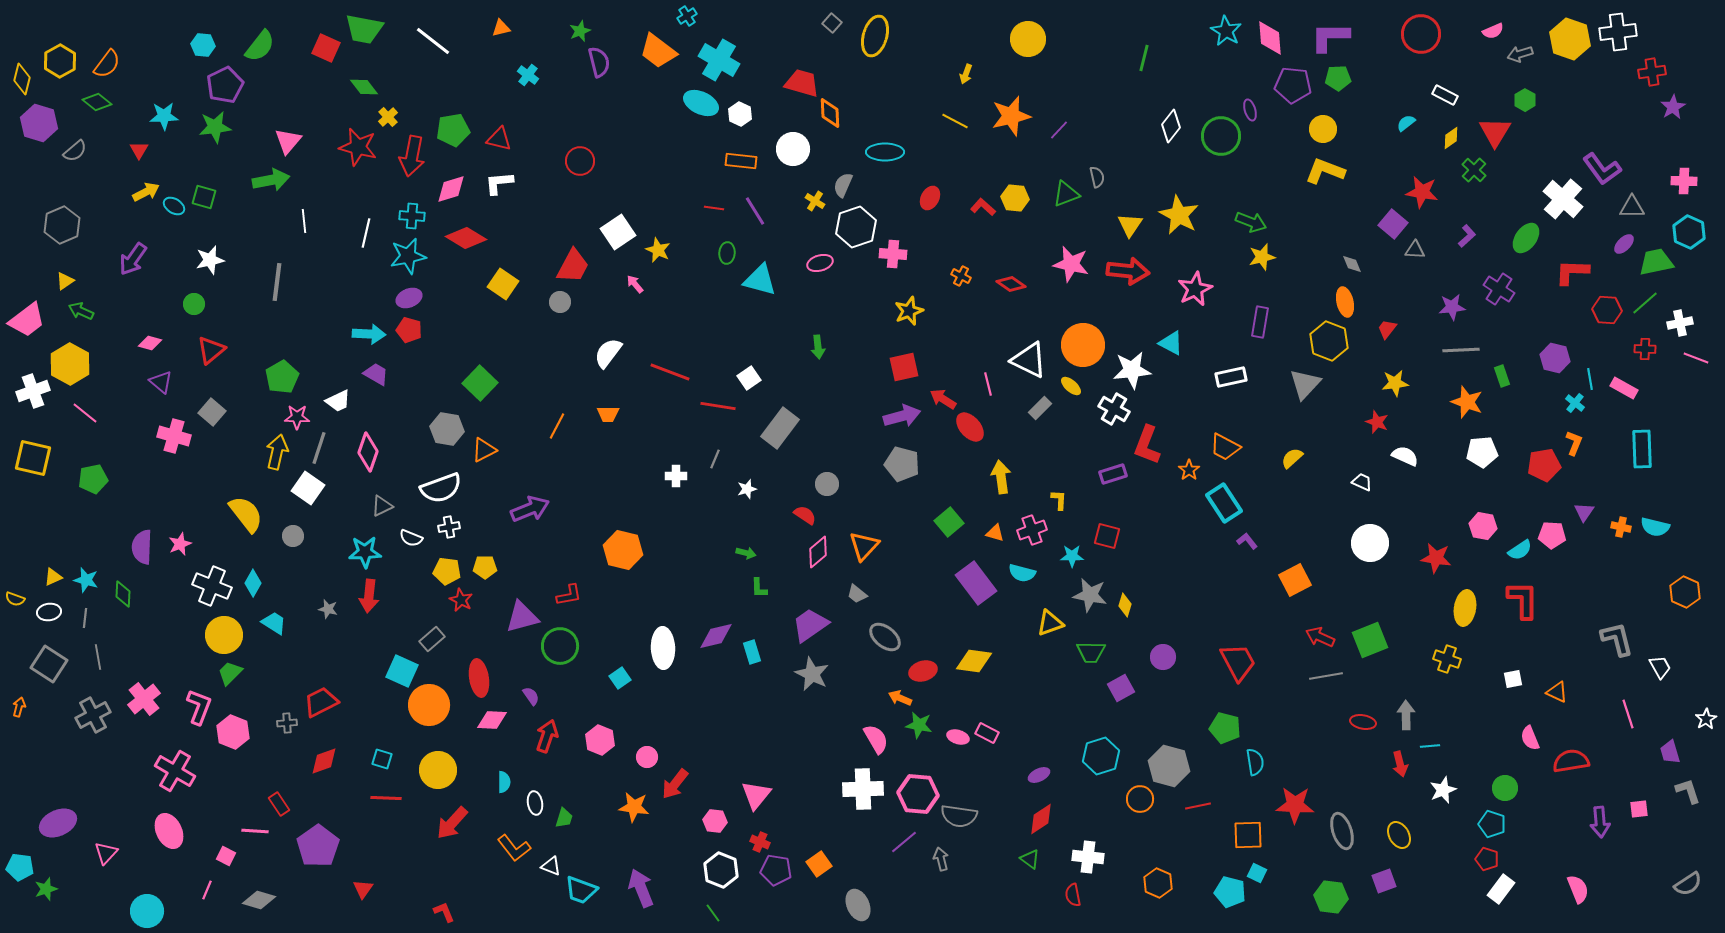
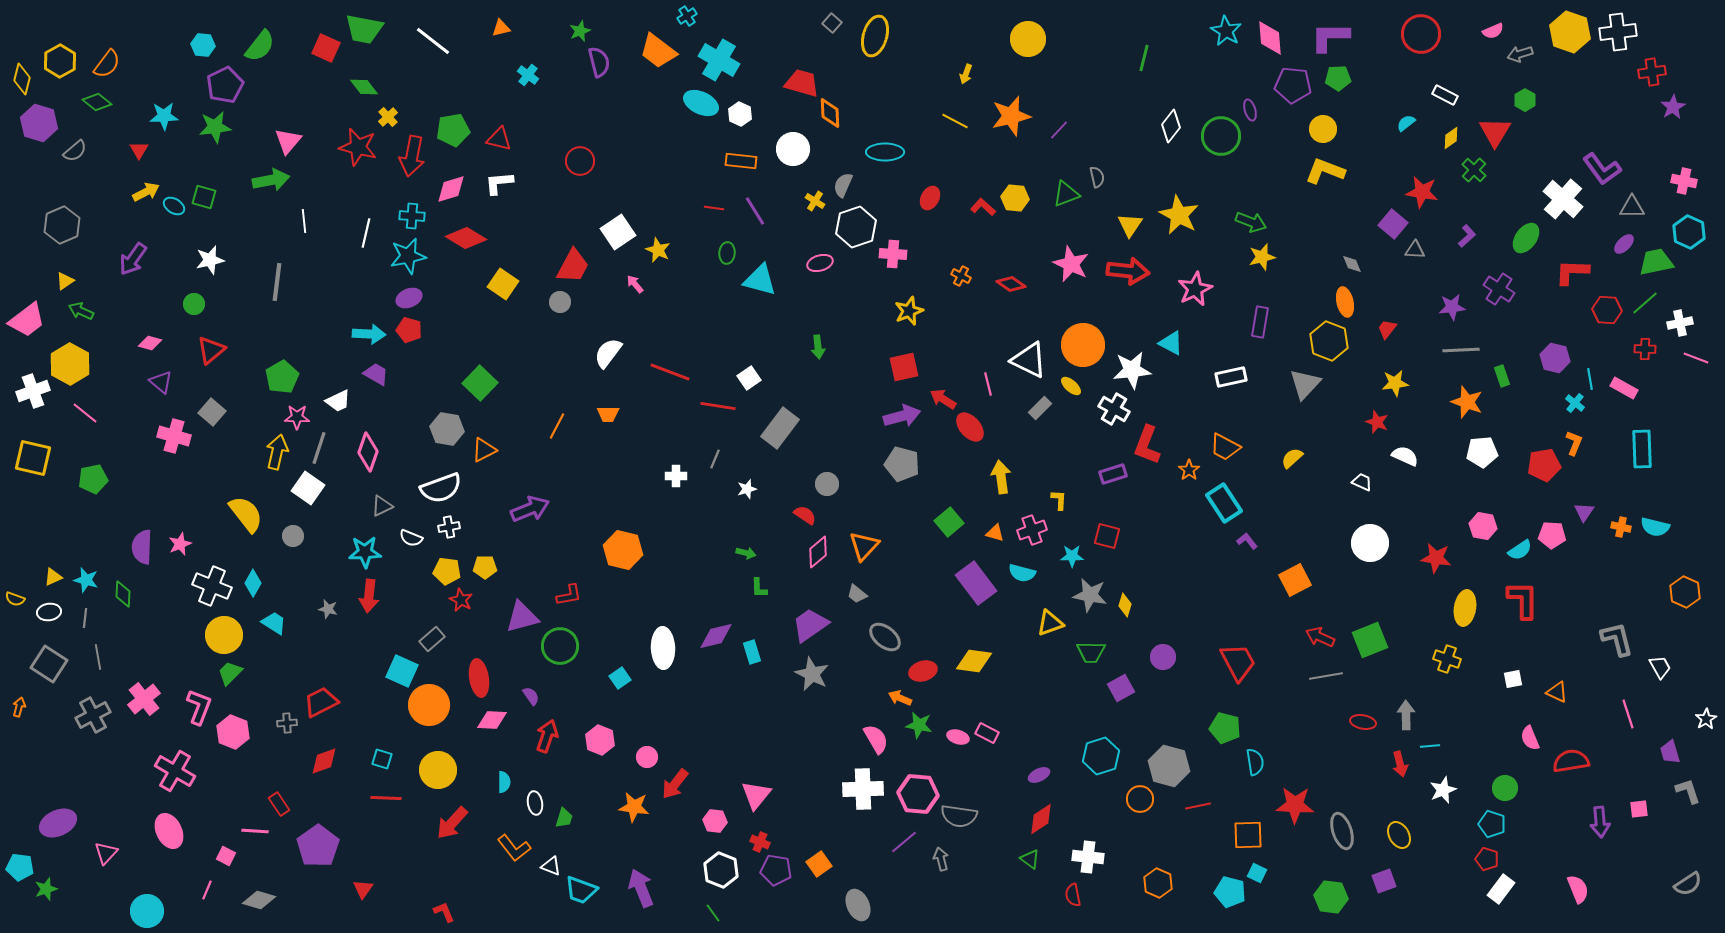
yellow hexagon at (1570, 39): moved 7 px up
pink cross at (1684, 181): rotated 10 degrees clockwise
pink star at (1071, 264): rotated 12 degrees clockwise
